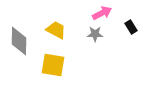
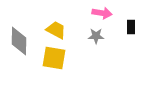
pink arrow: rotated 36 degrees clockwise
black rectangle: rotated 32 degrees clockwise
gray star: moved 1 px right, 2 px down
yellow square: moved 1 px right, 7 px up
